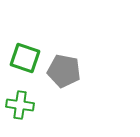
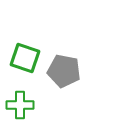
green cross: rotated 8 degrees counterclockwise
